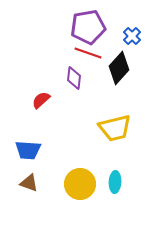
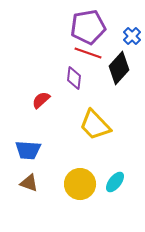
yellow trapezoid: moved 20 px left, 3 px up; rotated 60 degrees clockwise
cyan ellipse: rotated 35 degrees clockwise
